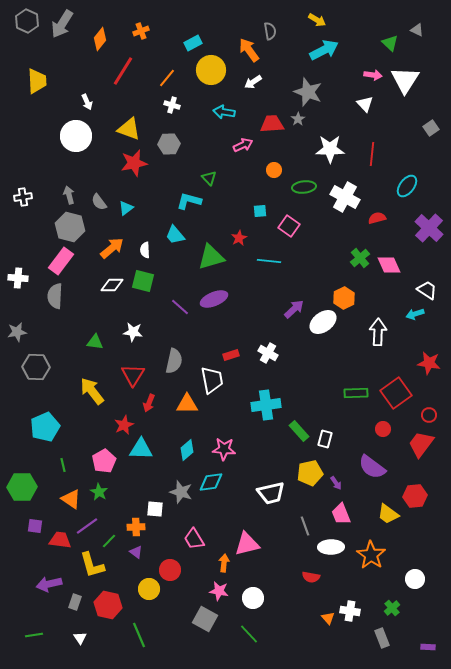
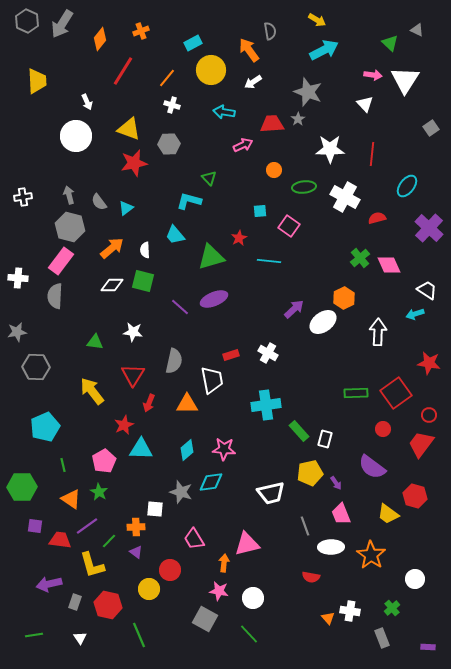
red hexagon at (415, 496): rotated 20 degrees clockwise
